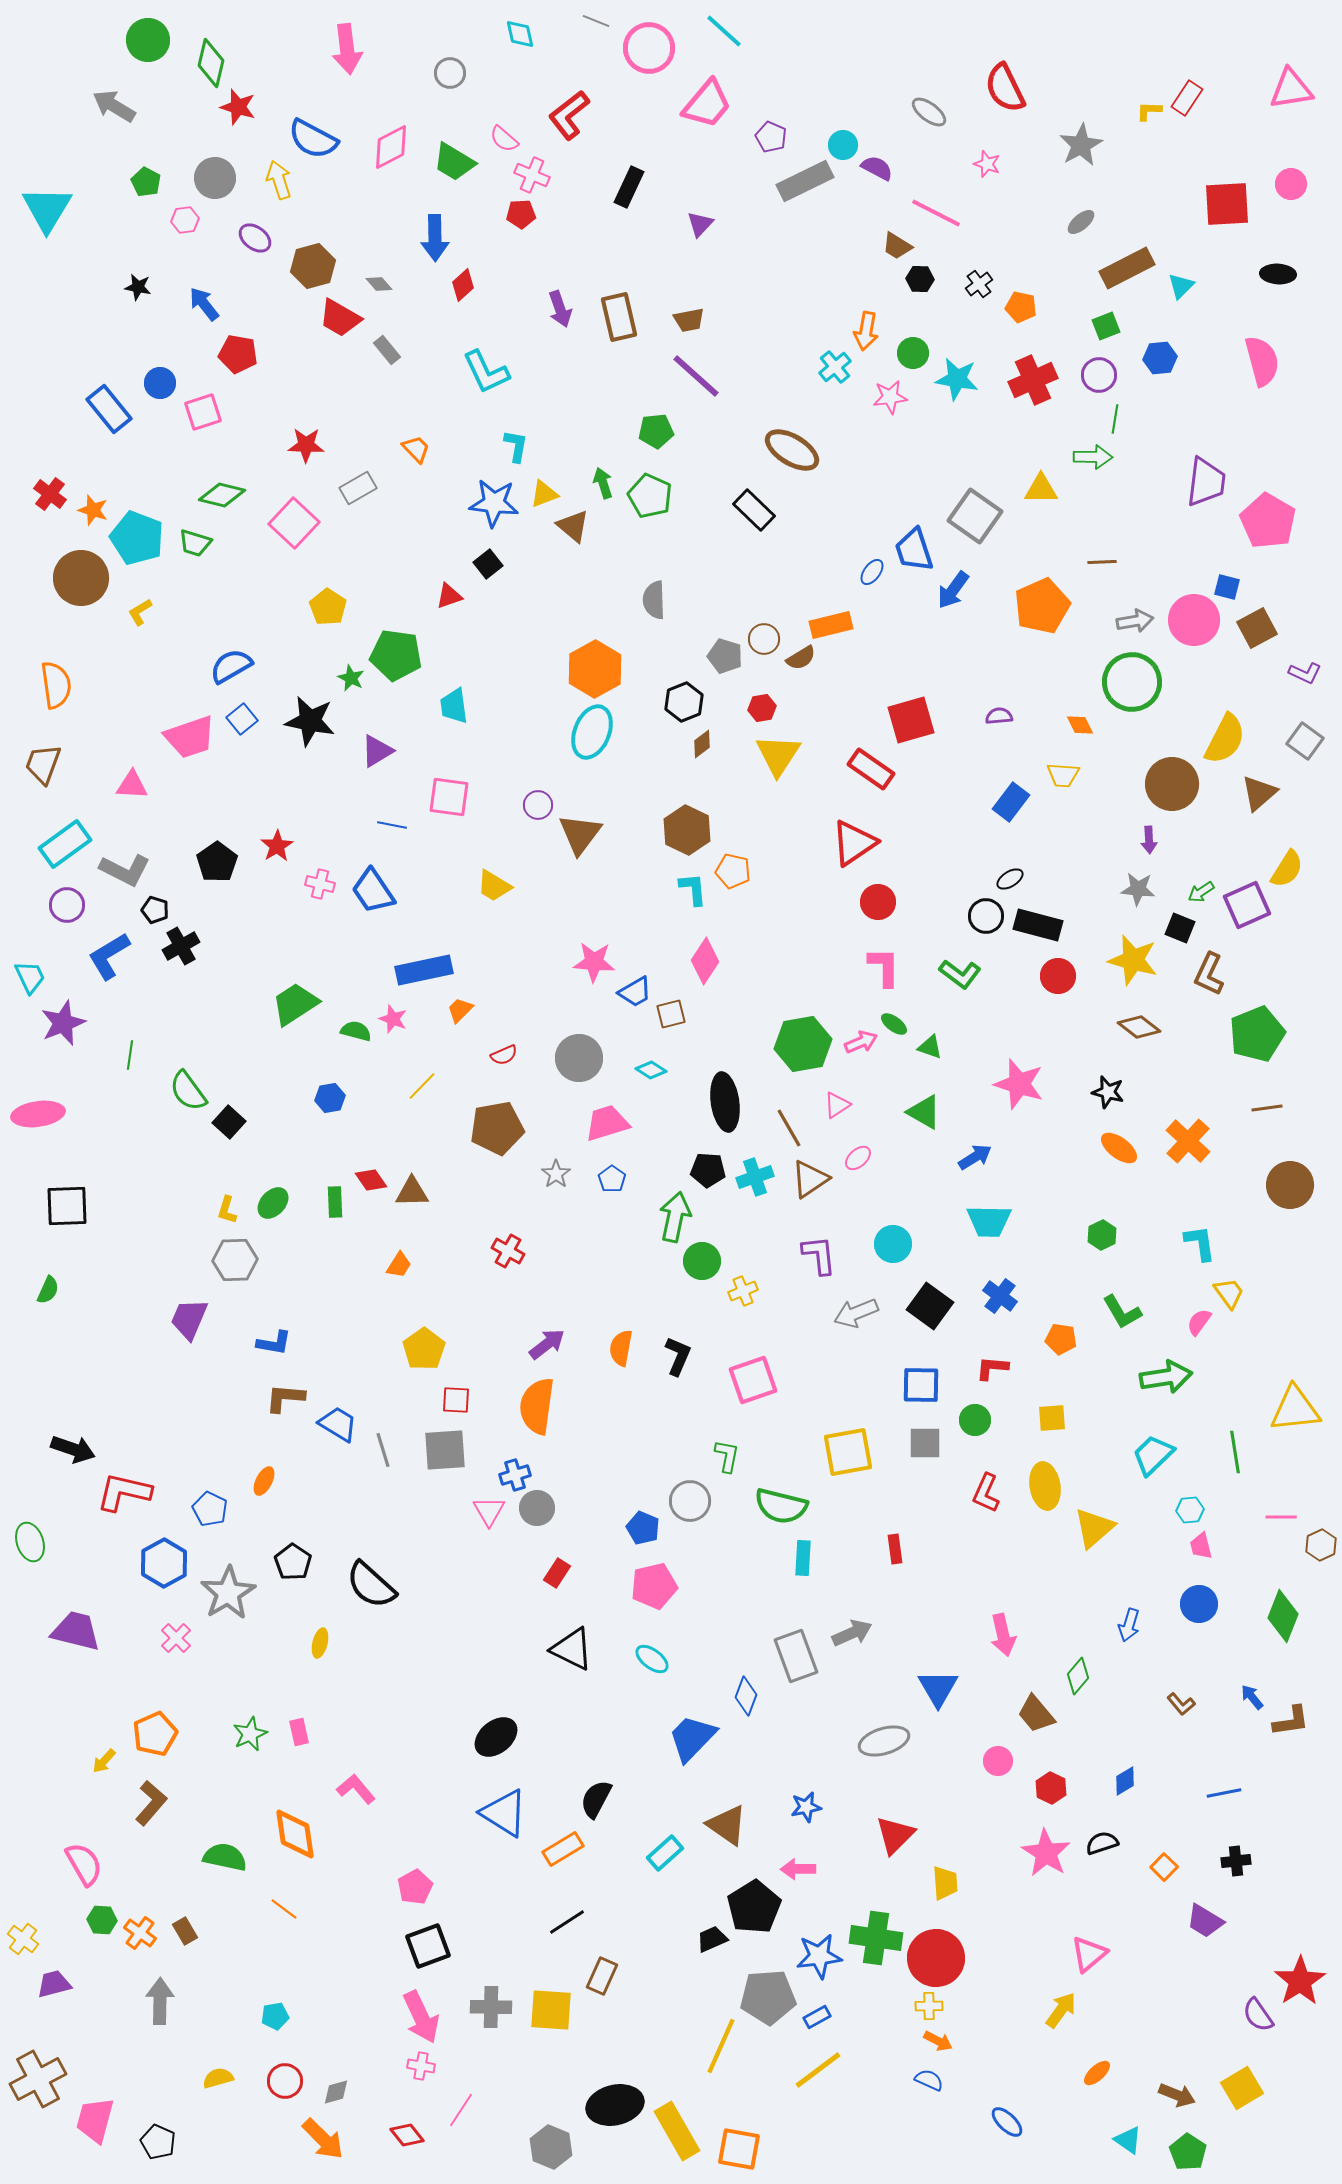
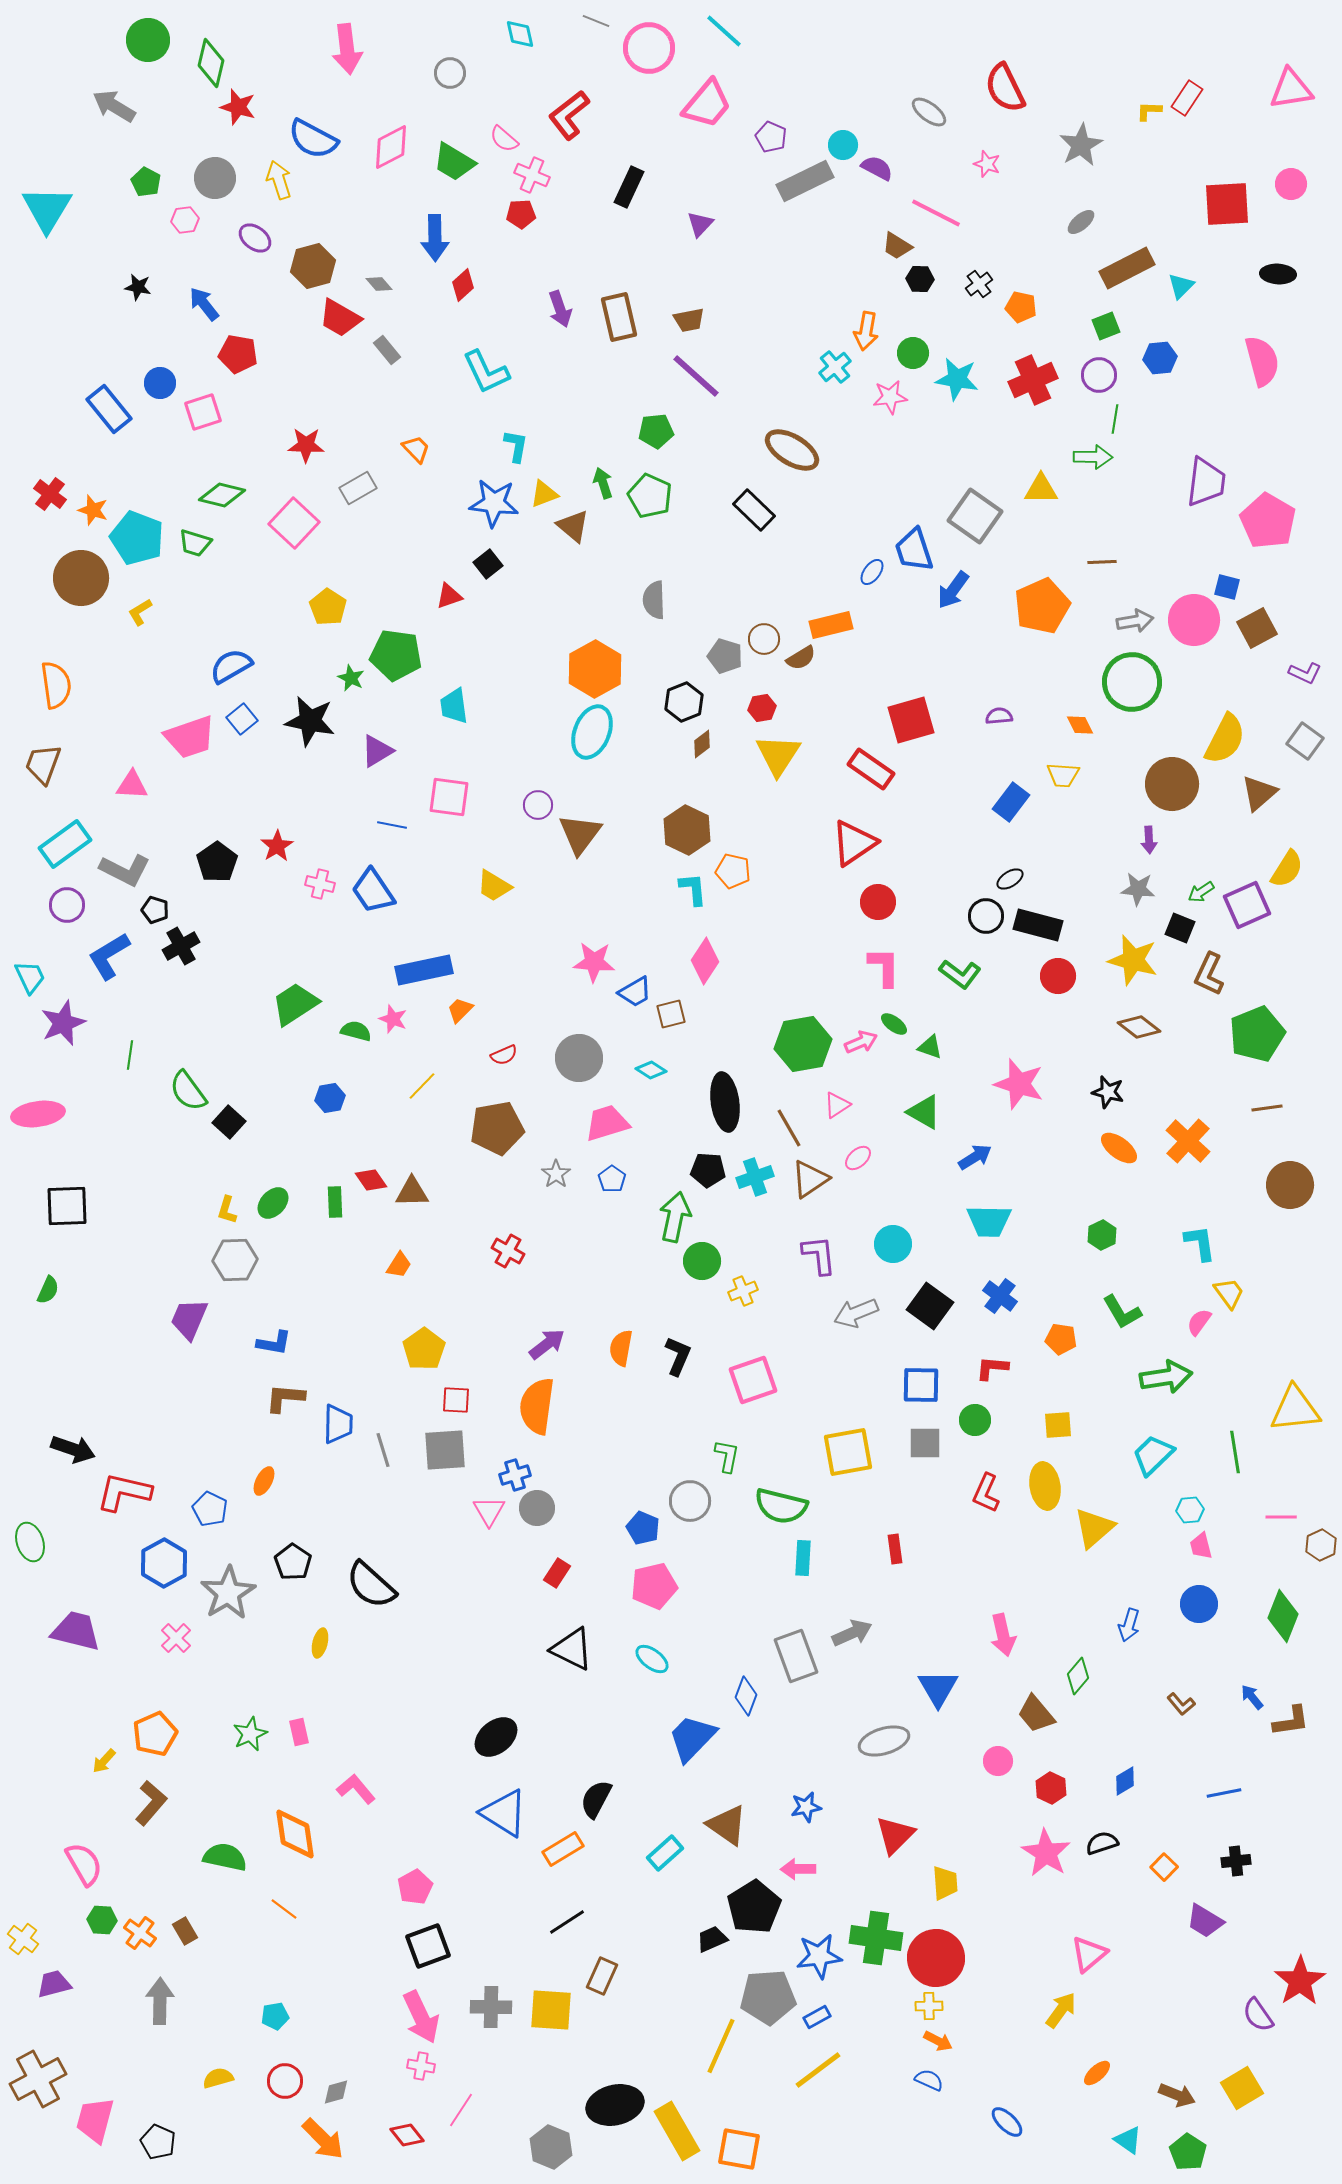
yellow square at (1052, 1418): moved 6 px right, 7 px down
blue trapezoid at (338, 1424): rotated 60 degrees clockwise
